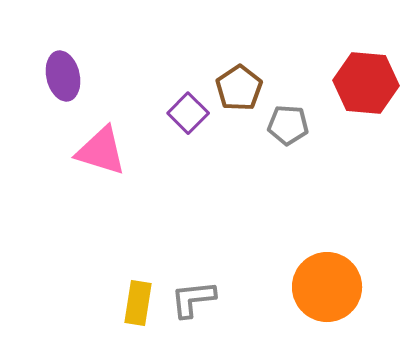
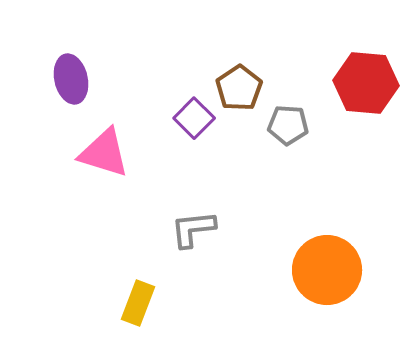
purple ellipse: moved 8 px right, 3 px down
purple square: moved 6 px right, 5 px down
pink triangle: moved 3 px right, 2 px down
orange circle: moved 17 px up
gray L-shape: moved 70 px up
yellow rectangle: rotated 12 degrees clockwise
